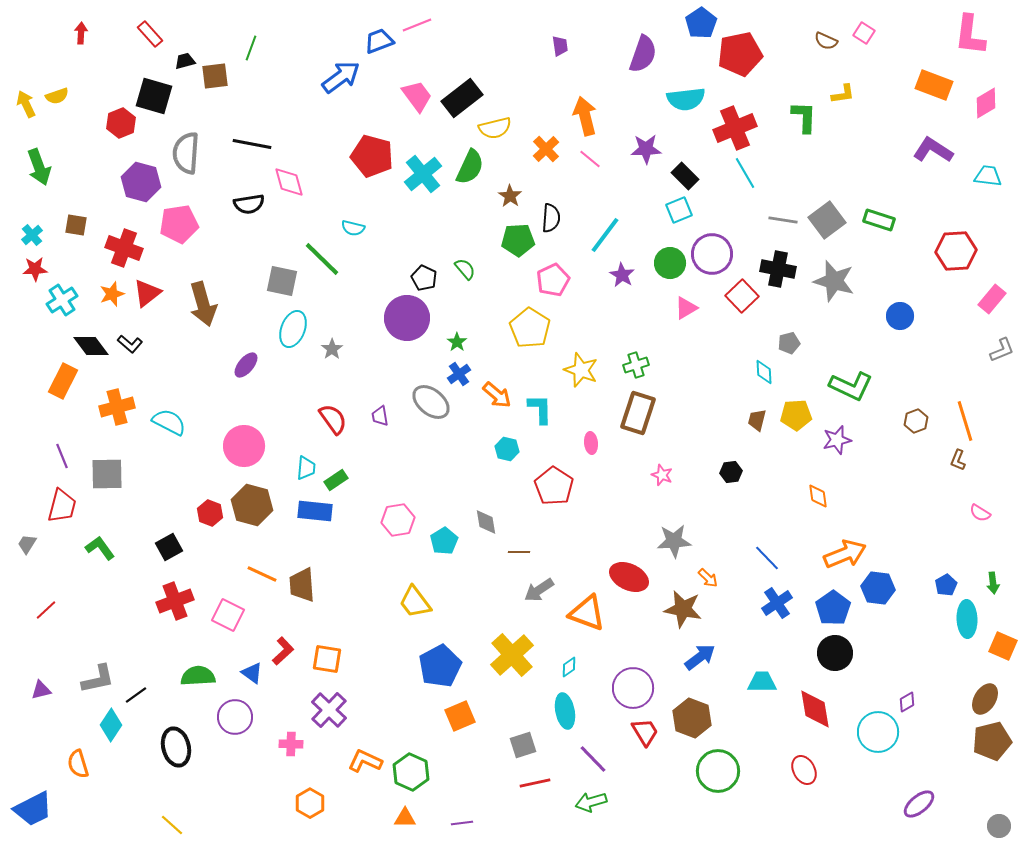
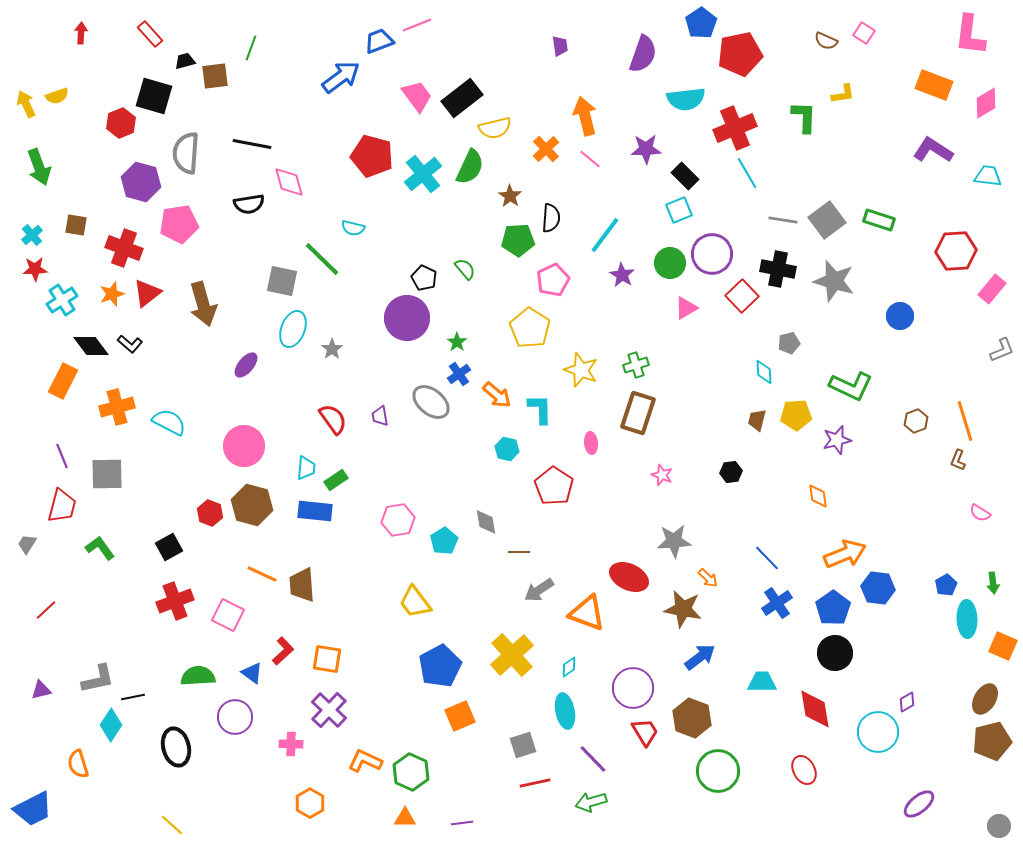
cyan line at (745, 173): moved 2 px right
pink rectangle at (992, 299): moved 10 px up
black line at (136, 695): moved 3 px left, 2 px down; rotated 25 degrees clockwise
